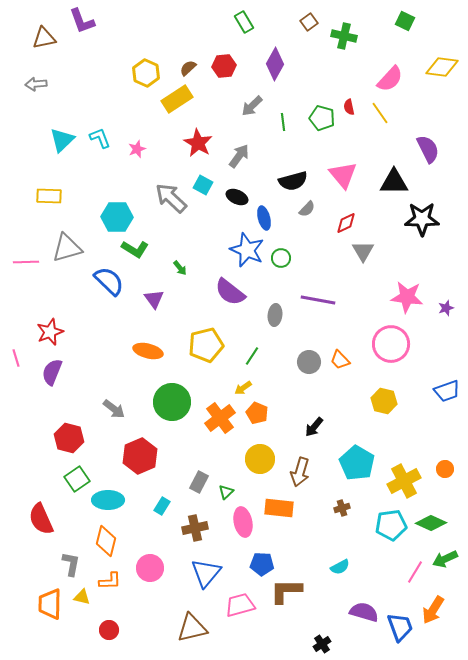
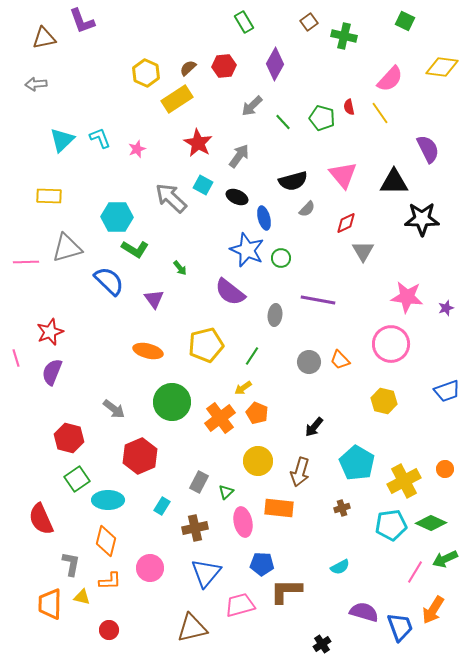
green line at (283, 122): rotated 36 degrees counterclockwise
yellow circle at (260, 459): moved 2 px left, 2 px down
